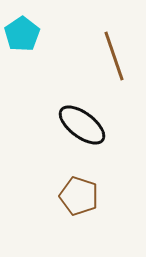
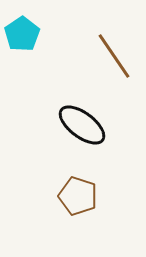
brown line: rotated 15 degrees counterclockwise
brown pentagon: moved 1 px left
